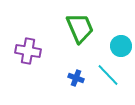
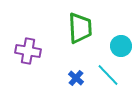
green trapezoid: rotated 20 degrees clockwise
blue cross: rotated 21 degrees clockwise
